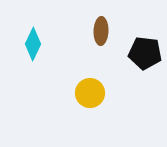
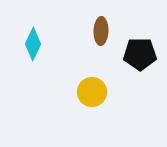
black pentagon: moved 5 px left, 1 px down; rotated 8 degrees counterclockwise
yellow circle: moved 2 px right, 1 px up
